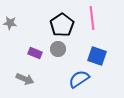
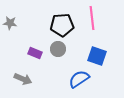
black pentagon: rotated 30 degrees clockwise
gray arrow: moved 2 px left
